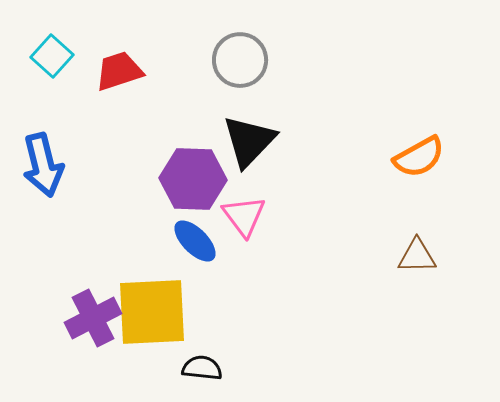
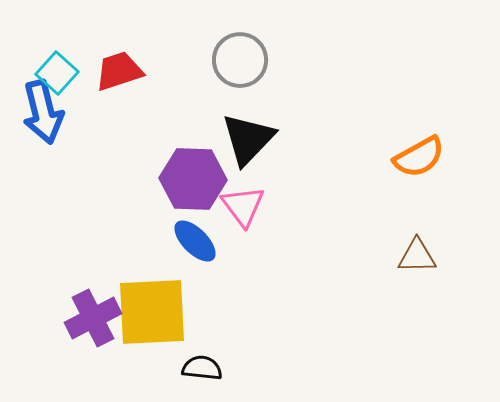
cyan square: moved 5 px right, 17 px down
black triangle: moved 1 px left, 2 px up
blue arrow: moved 53 px up
pink triangle: moved 1 px left, 10 px up
